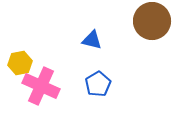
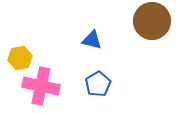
yellow hexagon: moved 5 px up
pink cross: rotated 12 degrees counterclockwise
